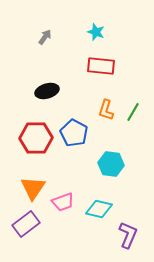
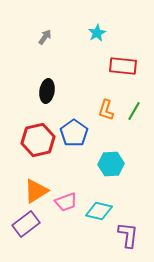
cyan star: moved 1 px right, 1 px down; rotated 24 degrees clockwise
red rectangle: moved 22 px right
black ellipse: rotated 65 degrees counterclockwise
green line: moved 1 px right, 1 px up
blue pentagon: rotated 8 degrees clockwise
red hexagon: moved 2 px right, 2 px down; rotated 12 degrees counterclockwise
cyan hexagon: rotated 10 degrees counterclockwise
orange triangle: moved 3 px right, 3 px down; rotated 24 degrees clockwise
pink trapezoid: moved 3 px right
cyan diamond: moved 2 px down
purple L-shape: rotated 16 degrees counterclockwise
